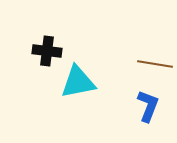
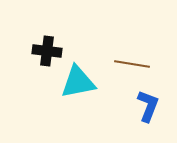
brown line: moved 23 px left
